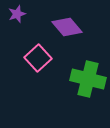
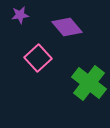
purple star: moved 3 px right, 1 px down; rotated 12 degrees clockwise
green cross: moved 1 px right, 4 px down; rotated 24 degrees clockwise
